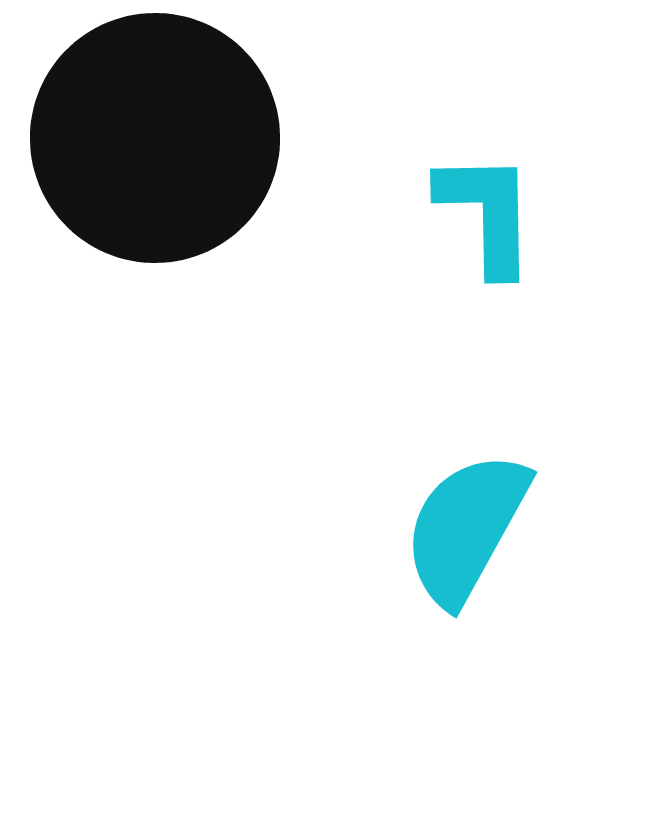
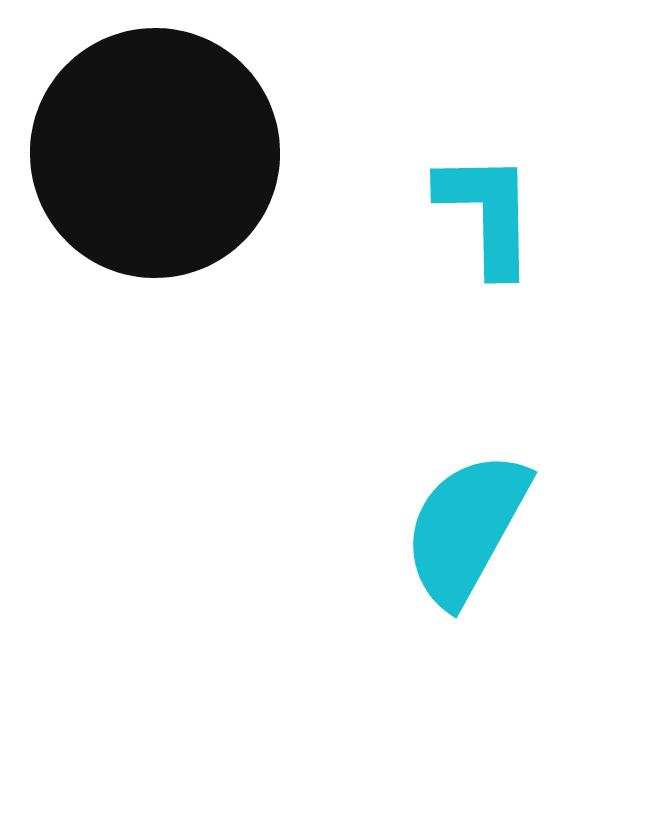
black circle: moved 15 px down
